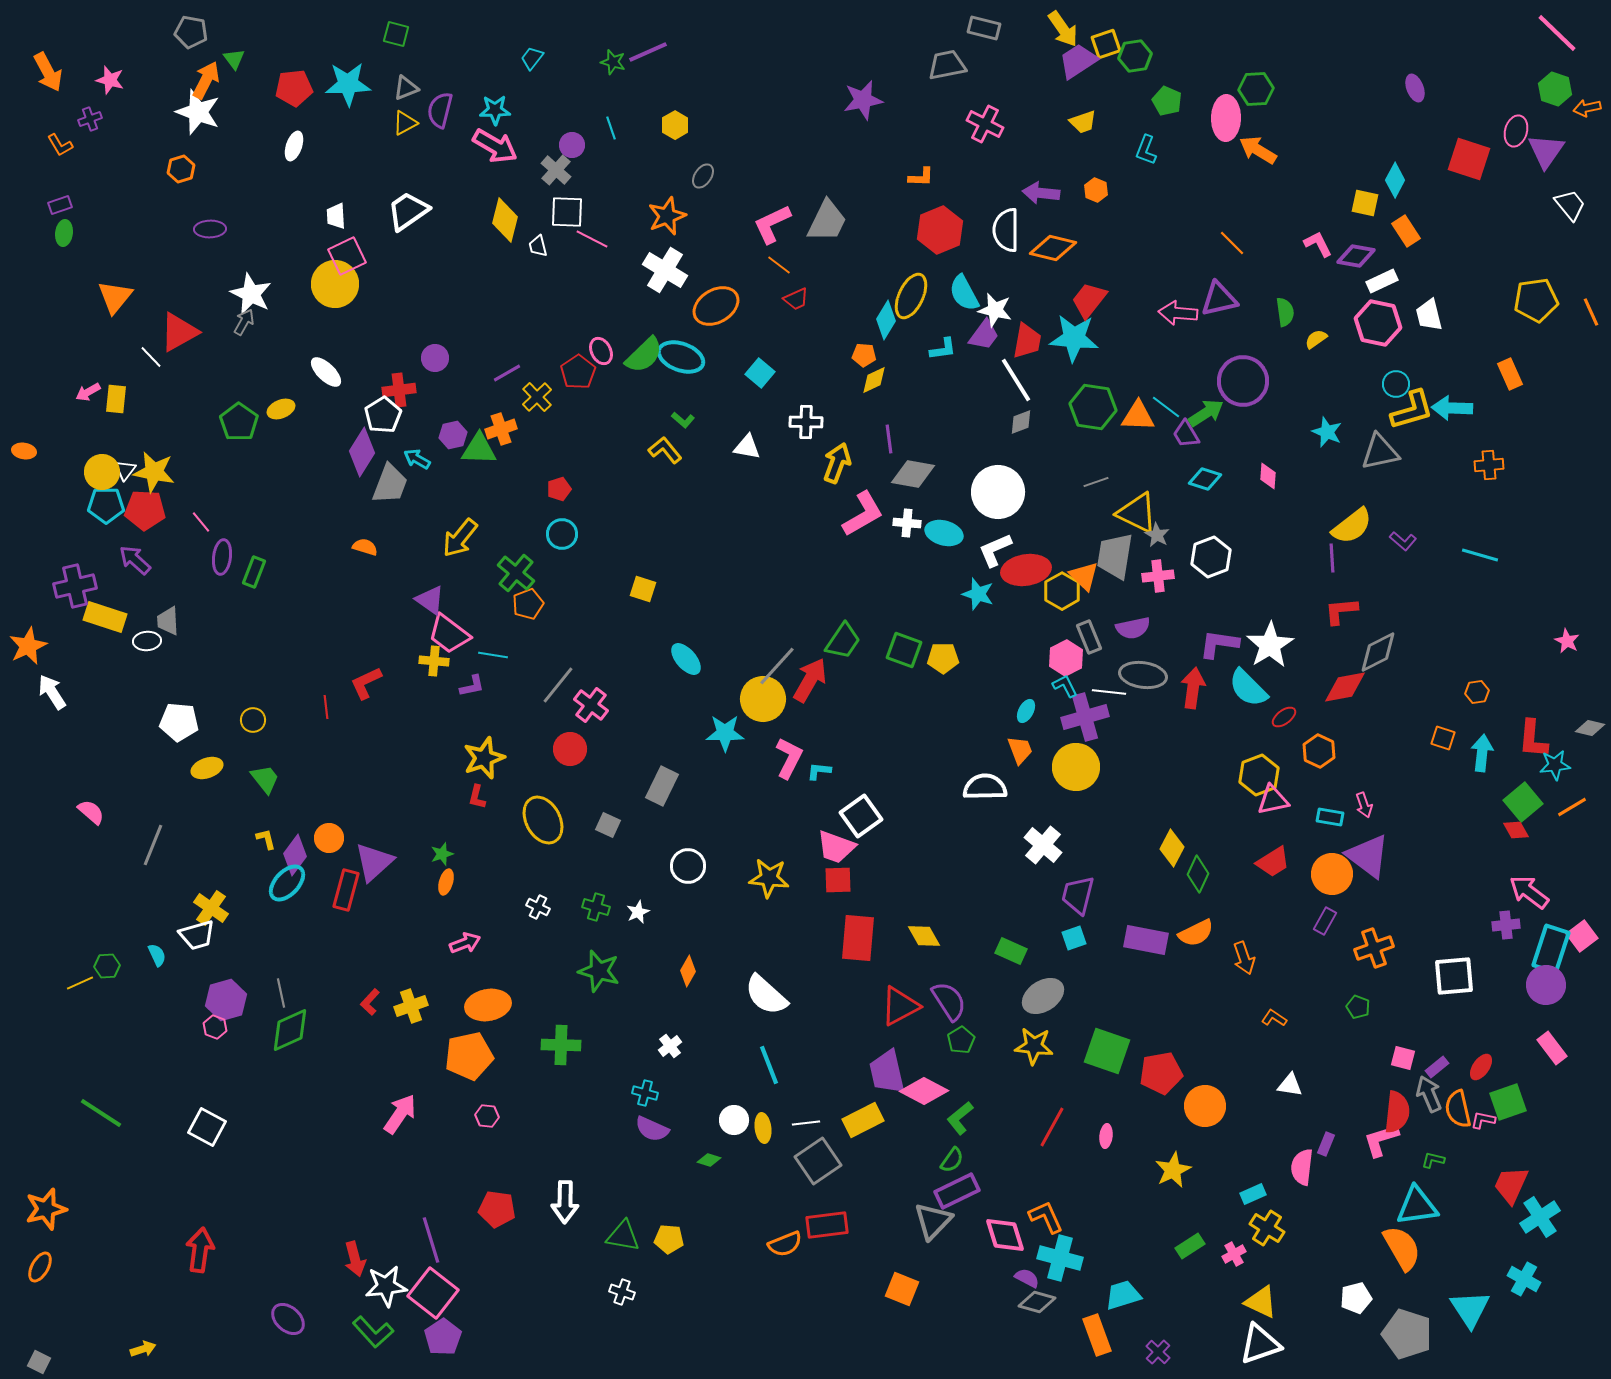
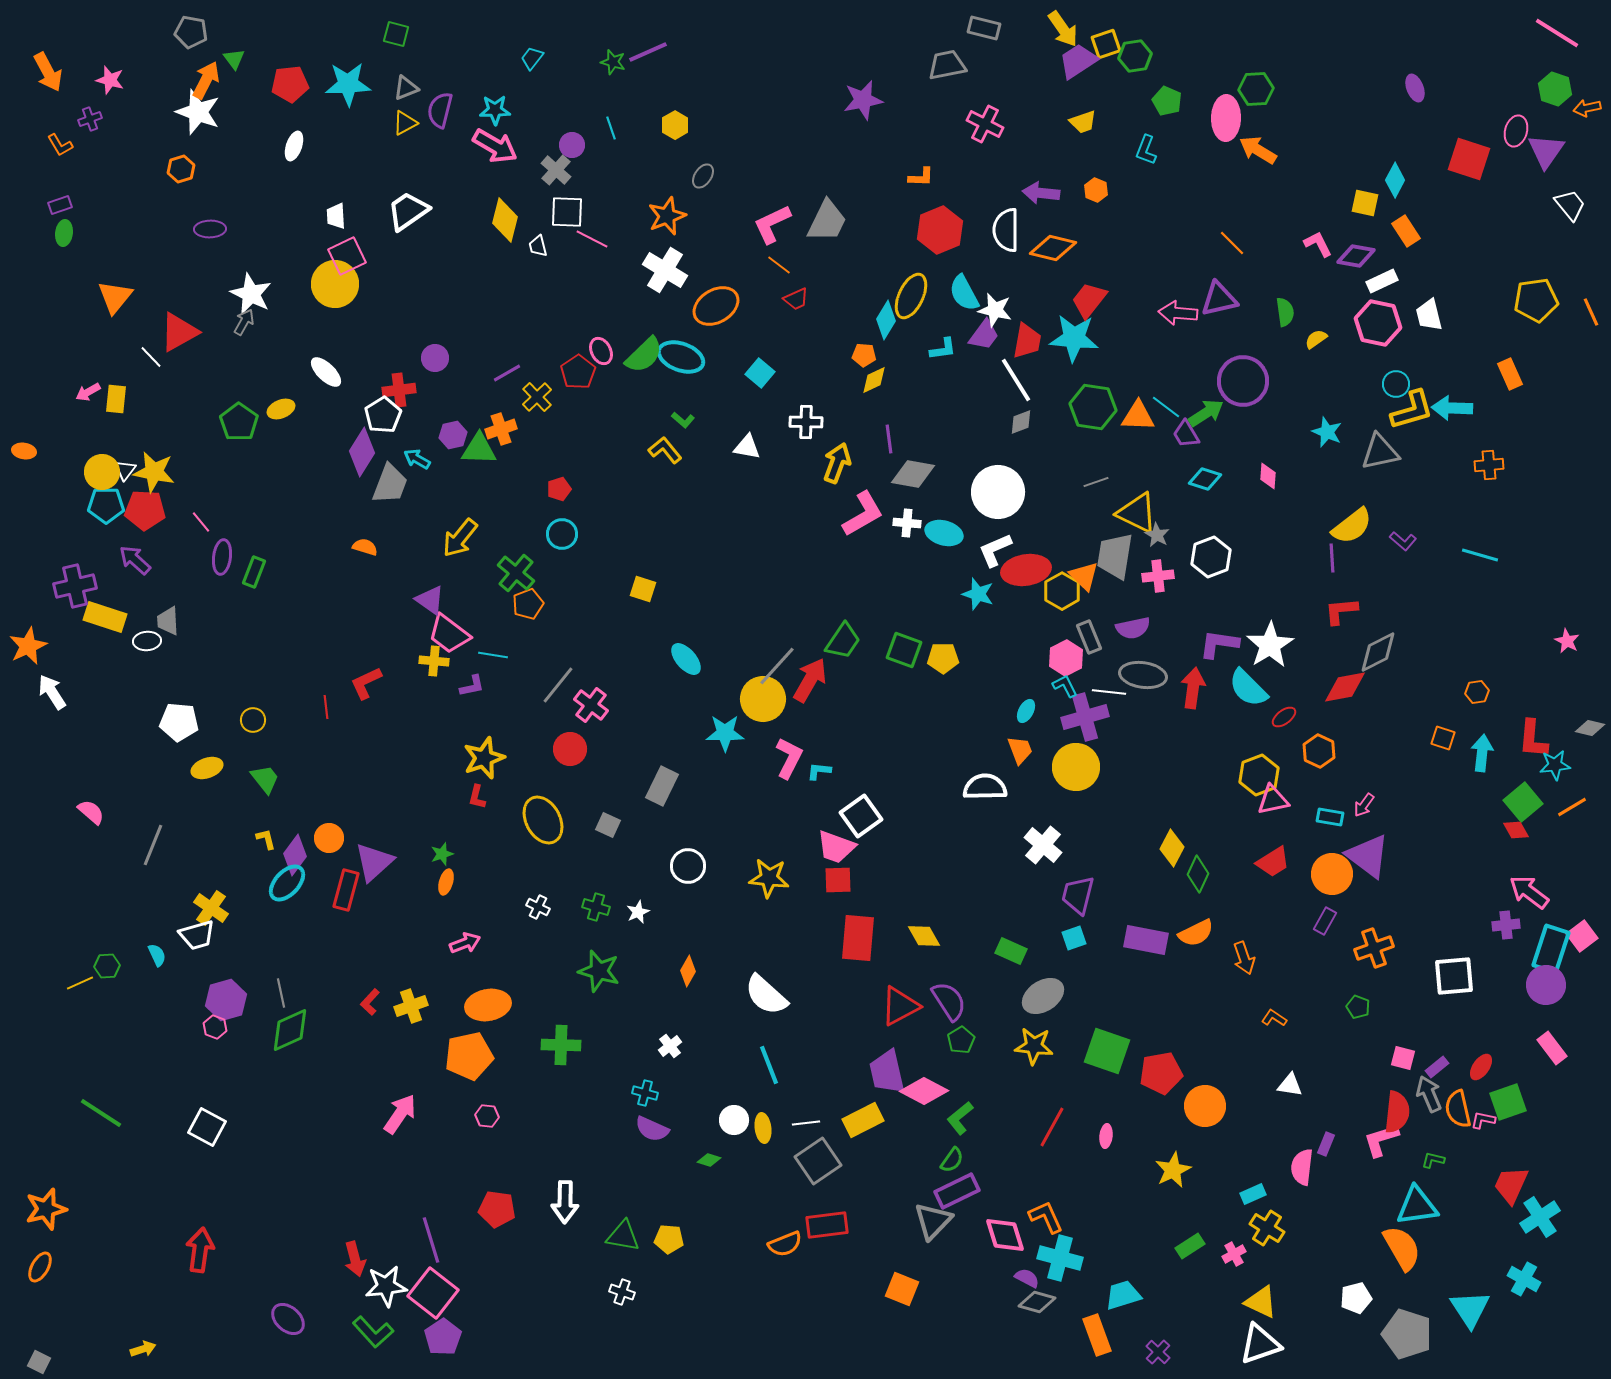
pink line at (1557, 33): rotated 12 degrees counterclockwise
red pentagon at (294, 88): moved 4 px left, 4 px up
pink arrow at (1364, 805): rotated 55 degrees clockwise
